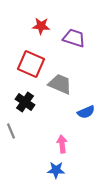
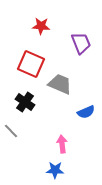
purple trapezoid: moved 7 px right, 5 px down; rotated 50 degrees clockwise
gray line: rotated 21 degrees counterclockwise
blue star: moved 1 px left
